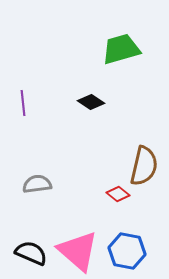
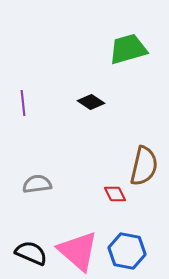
green trapezoid: moved 7 px right
red diamond: moved 3 px left; rotated 25 degrees clockwise
